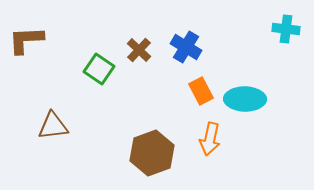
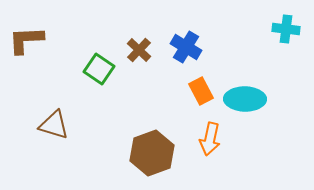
brown triangle: moved 1 px right, 1 px up; rotated 24 degrees clockwise
